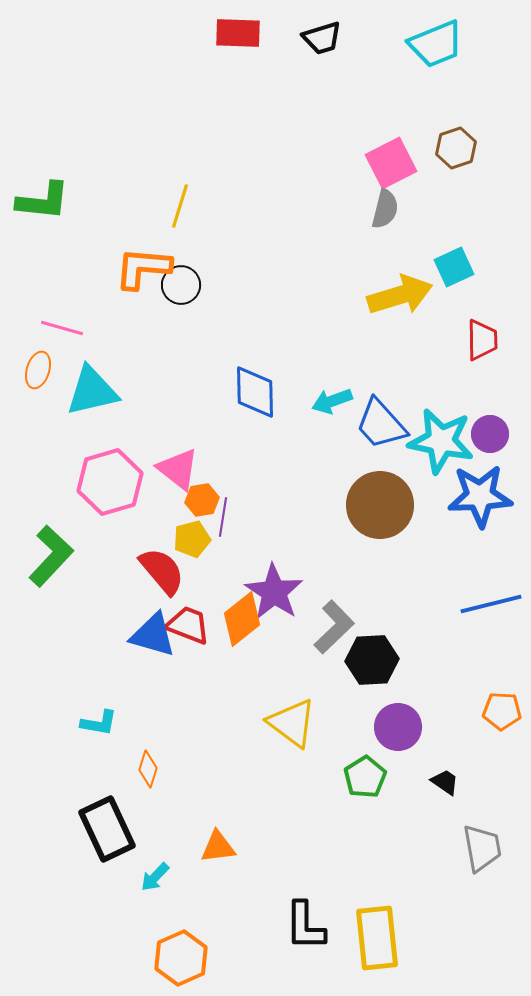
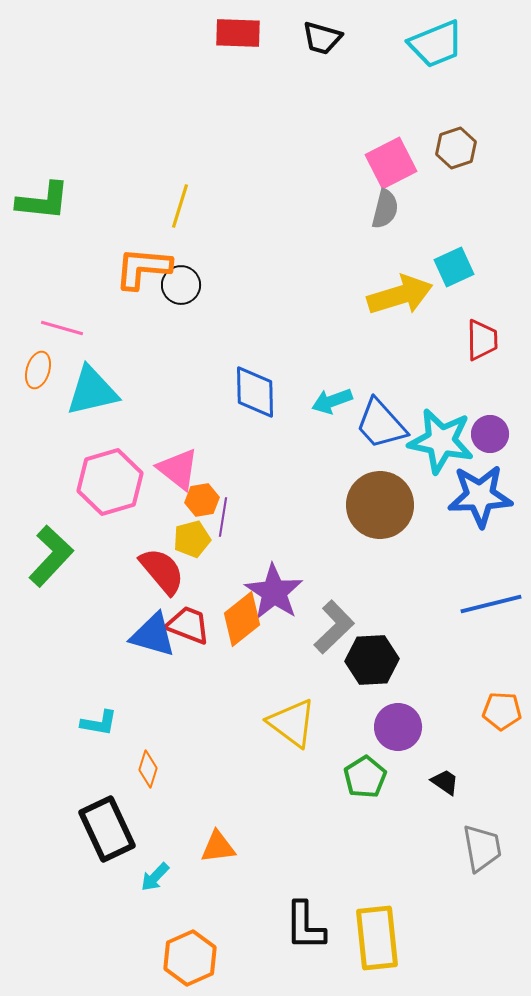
black trapezoid at (322, 38): rotated 33 degrees clockwise
orange hexagon at (181, 958): moved 9 px right
